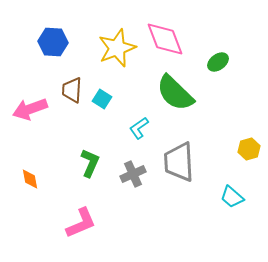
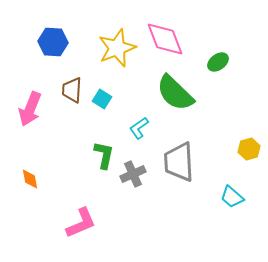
pink arrow: rotated 48 degrees counterclockwise
green L-shape: moved 14 px right, 8 px up; rotated 12 degrees counterclockwise
